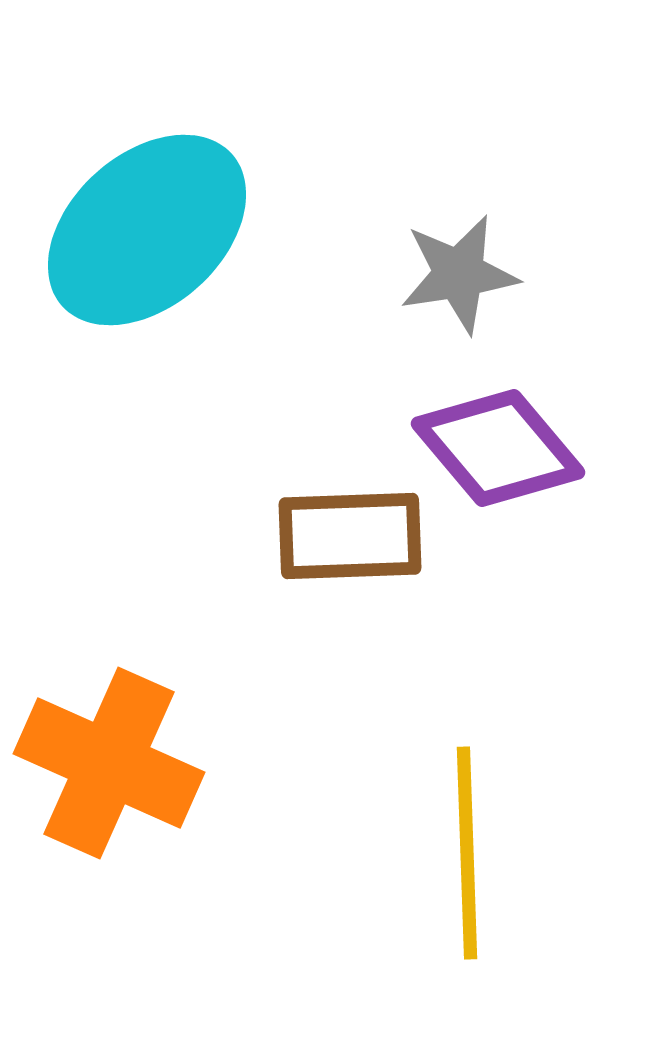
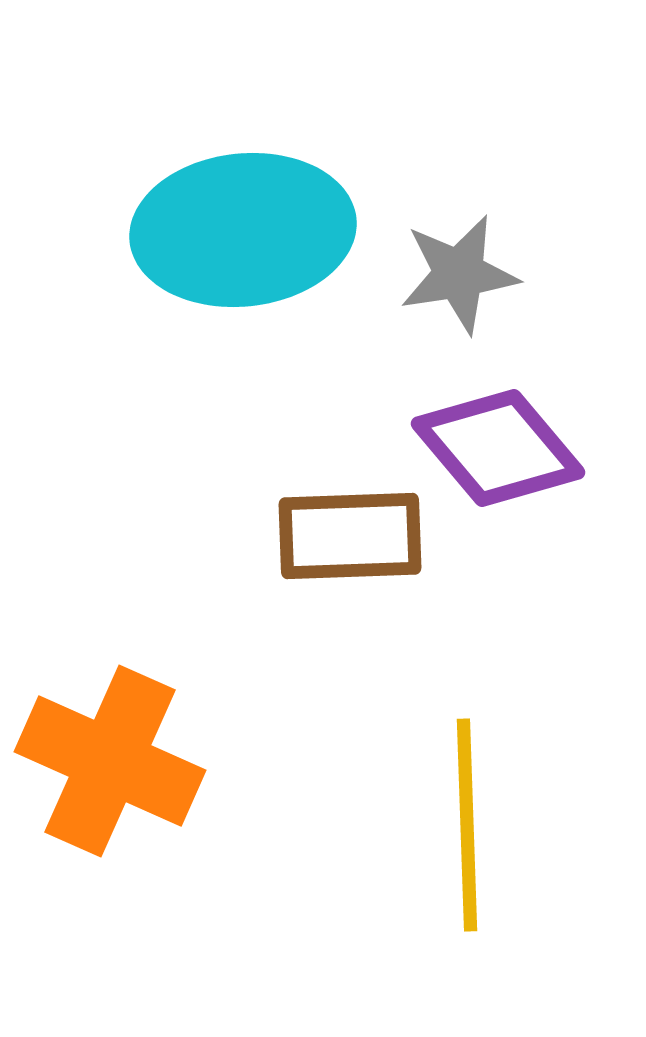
cyan ellipse: moved 96 px right; rotated 36 degrees clockwise
orange cross: moved 1 px right, 2 px up
yellow line: moved 28 px up
